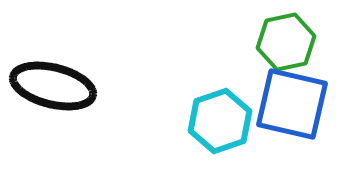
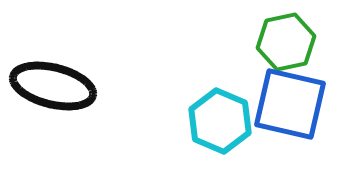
blue square: moved 2 px left
cyan hexagon: rotated 18 degrees counterclockwise
